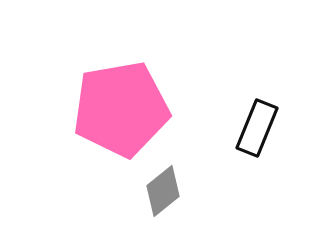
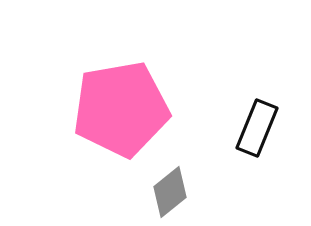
gray diamond: moved 7 px right, 1 px down
